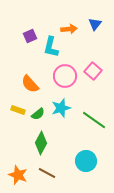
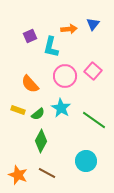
blue triangle: moved 2 px left
cyan star: rotated 24 degrees counterclockwise
green diamond: moved 2 px up
